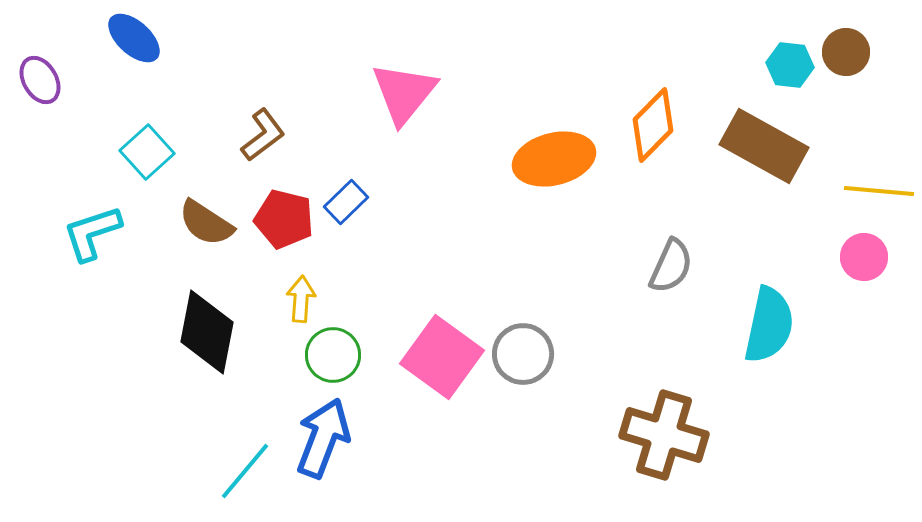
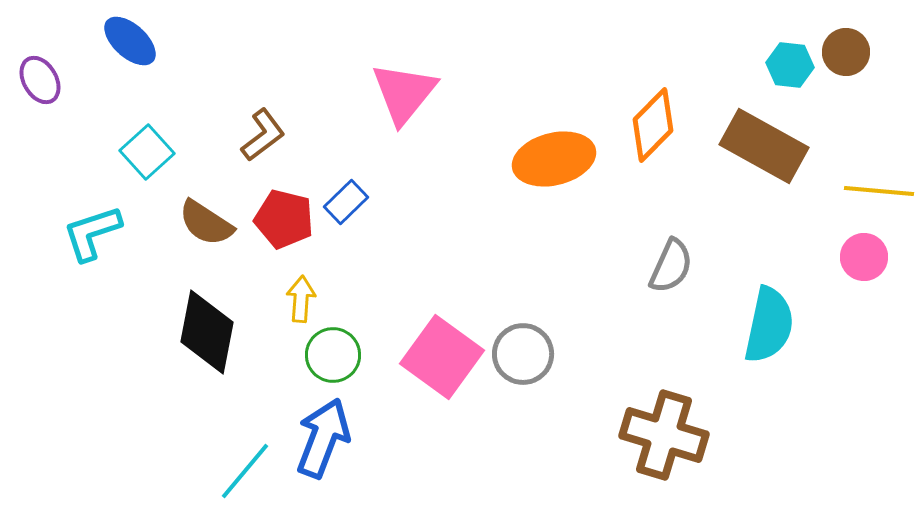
blue ellipse: moved 4 px left, 3 px down
